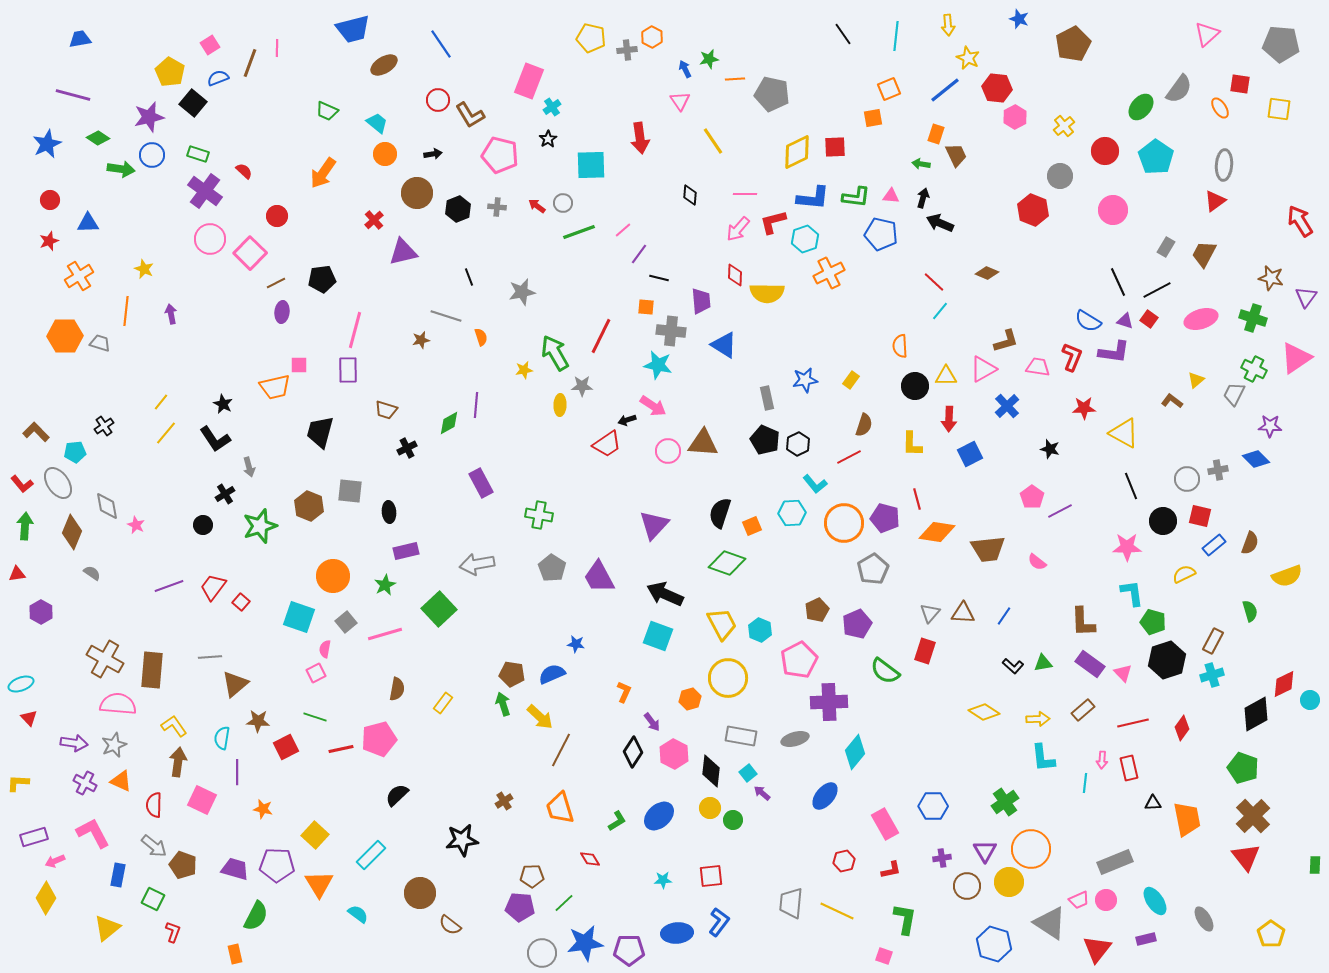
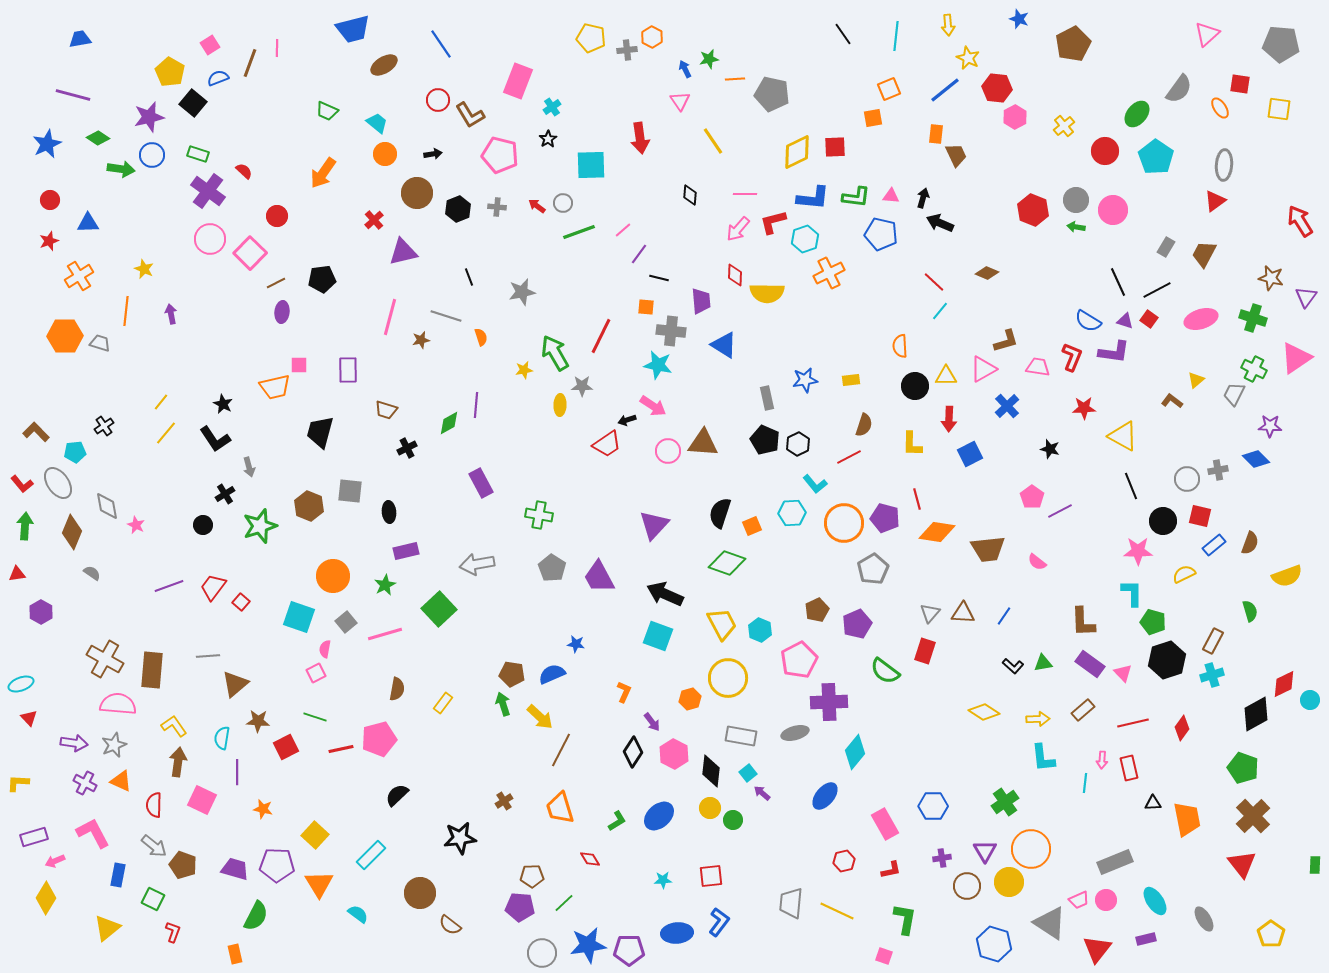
pink rectangle at (529, 81): moved 11 px left
green ellipse at (1141, 107): moved 4 px left, 7 px down
orange rectangle at (936, 134): rotated 12 degrees counterclockwise
green arrow at (921, 164): moved 155 px right, 63 px down
gray circle at (1060, 176): moved 16 px right, 24 px down
purple cross at (205, 191): moved 3 px right
pink line at (355, 330): moved 35 px right, 13 px up
yellow rectangle at (851, 380): rotated 48 degrees clockwise
yellow triangle at (1124, 433): moved 1 px left, 3 px down
pink star at (1127, 547): moved 11 px right, 4 px down
cyan L-shape at (1132, 593): rotated 8 degrees clockwise
gray line at (210, 657): moved 2 px left, 1 px up
gray ellipse at (795, 739): moved 6 px up
black star at (462, 840): moved 2 px left, 2 px up
red triangle at (1246, 857): moved 4 px left, 7 px down
blue star at (585, 943): moved 3 px right, 2 px down
